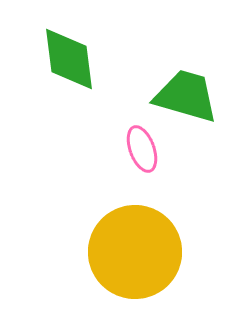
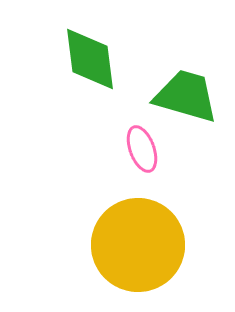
green diamond: moved 21 px right
yellow circle: moved 3 px right, 7 px up
